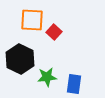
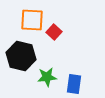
black hexagon: moved 1 px right, 3 px up; rotated 12 degrees counterclockwise
